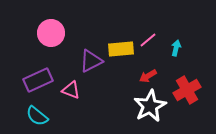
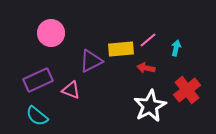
red arrow: moved 2 px left, 8 px up; rotated 42 degrees clockwise
red cross: rotated 8 degrees counterclockwise
